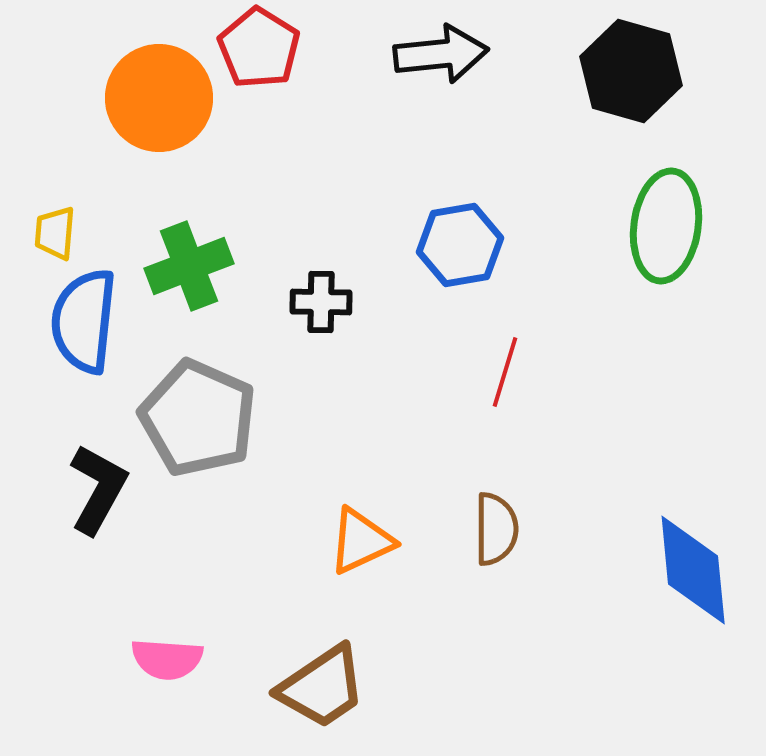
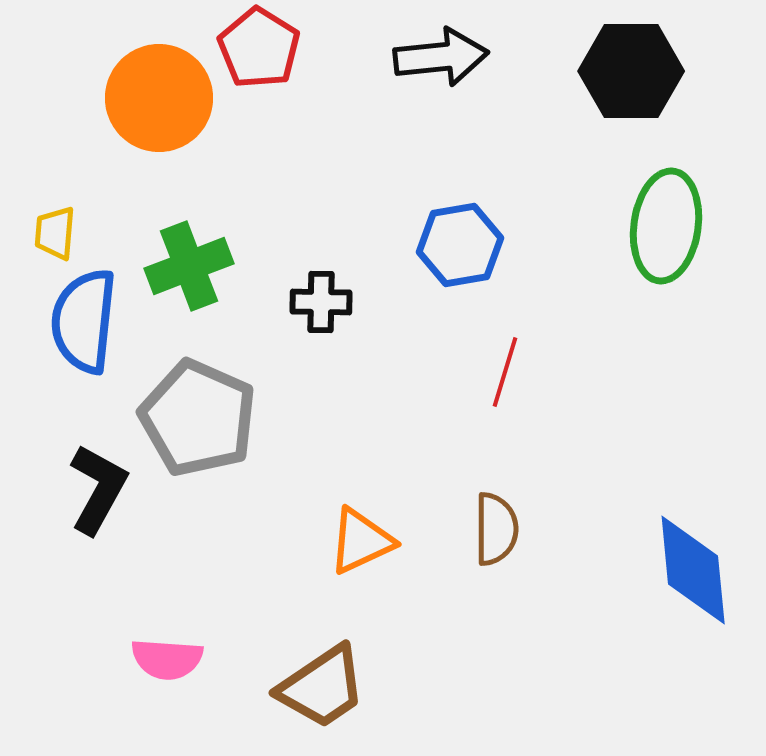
black arrow: moved 3 px down
black hexagon: rotated 16 degrees counterclockwise
